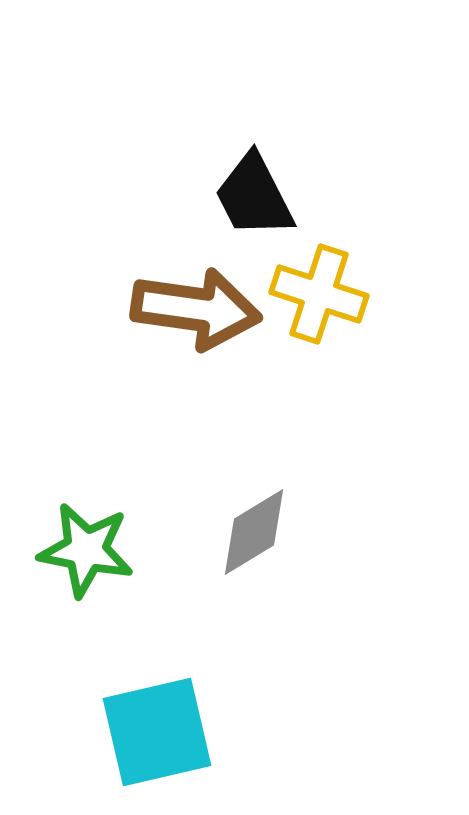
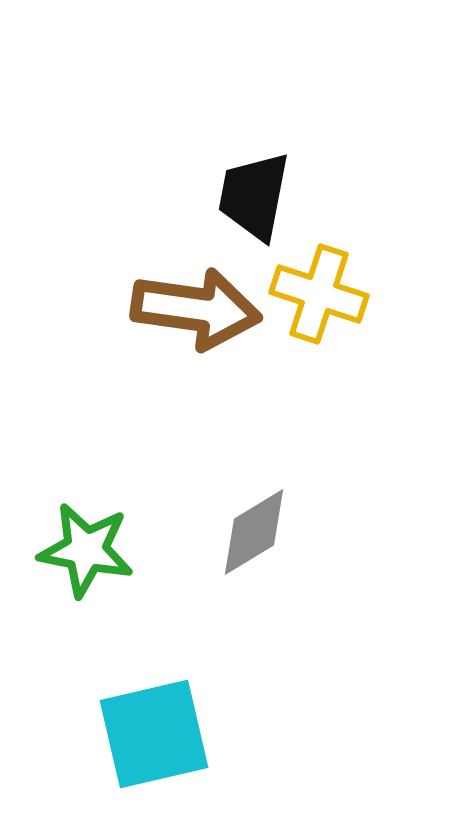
black trapezoid: rotated 38 degrees clockwise
cyan square: moved 3 px left, 2 px down
